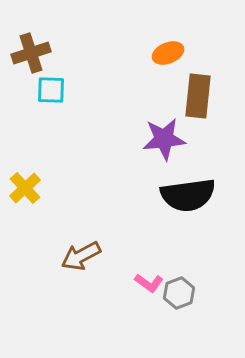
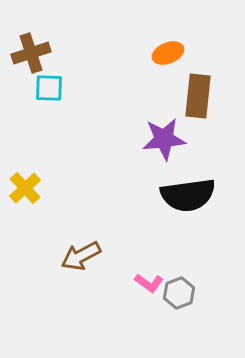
cyan square: moved 2 px left, 2 px up
